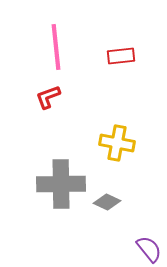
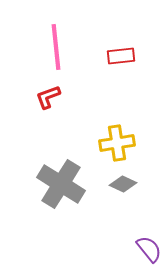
yellow cross: rotated 20 degrees counterclockwise
gray cross: rotated 33 degrees clockwise
gray diamond: moved 16 px right, 18 px up
